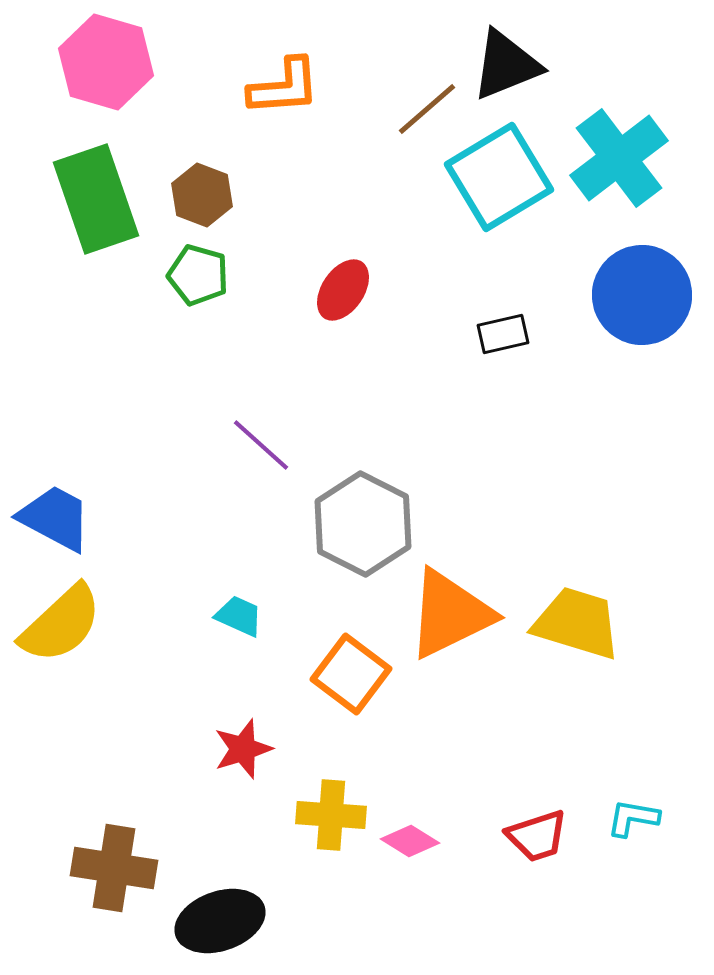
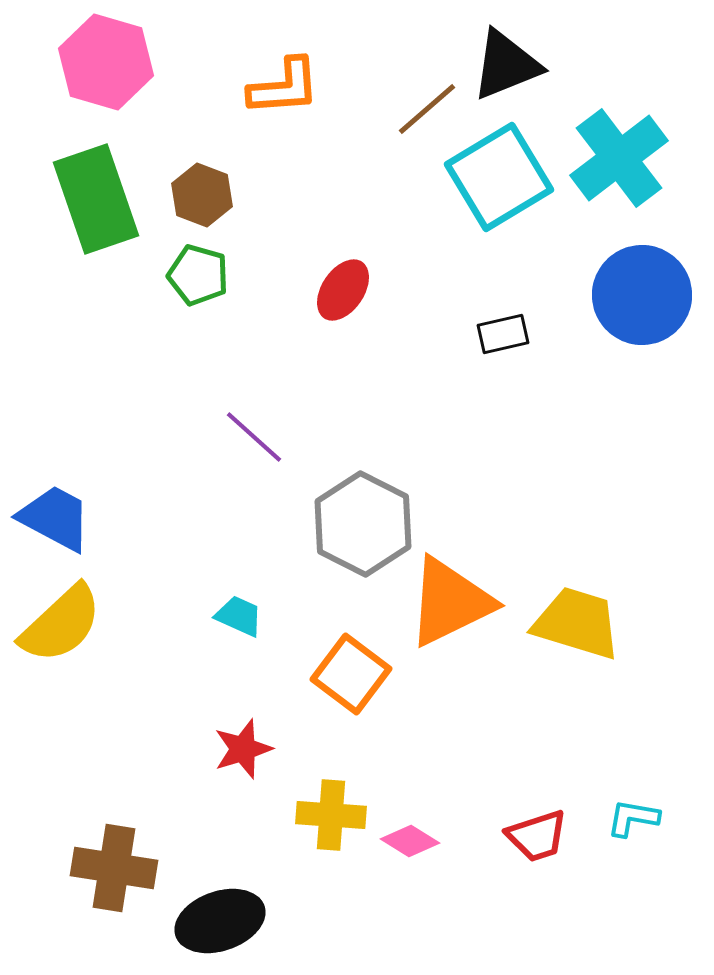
purple line: moved 7 px left, 8 px up
orange triangle: moved 12 px up
